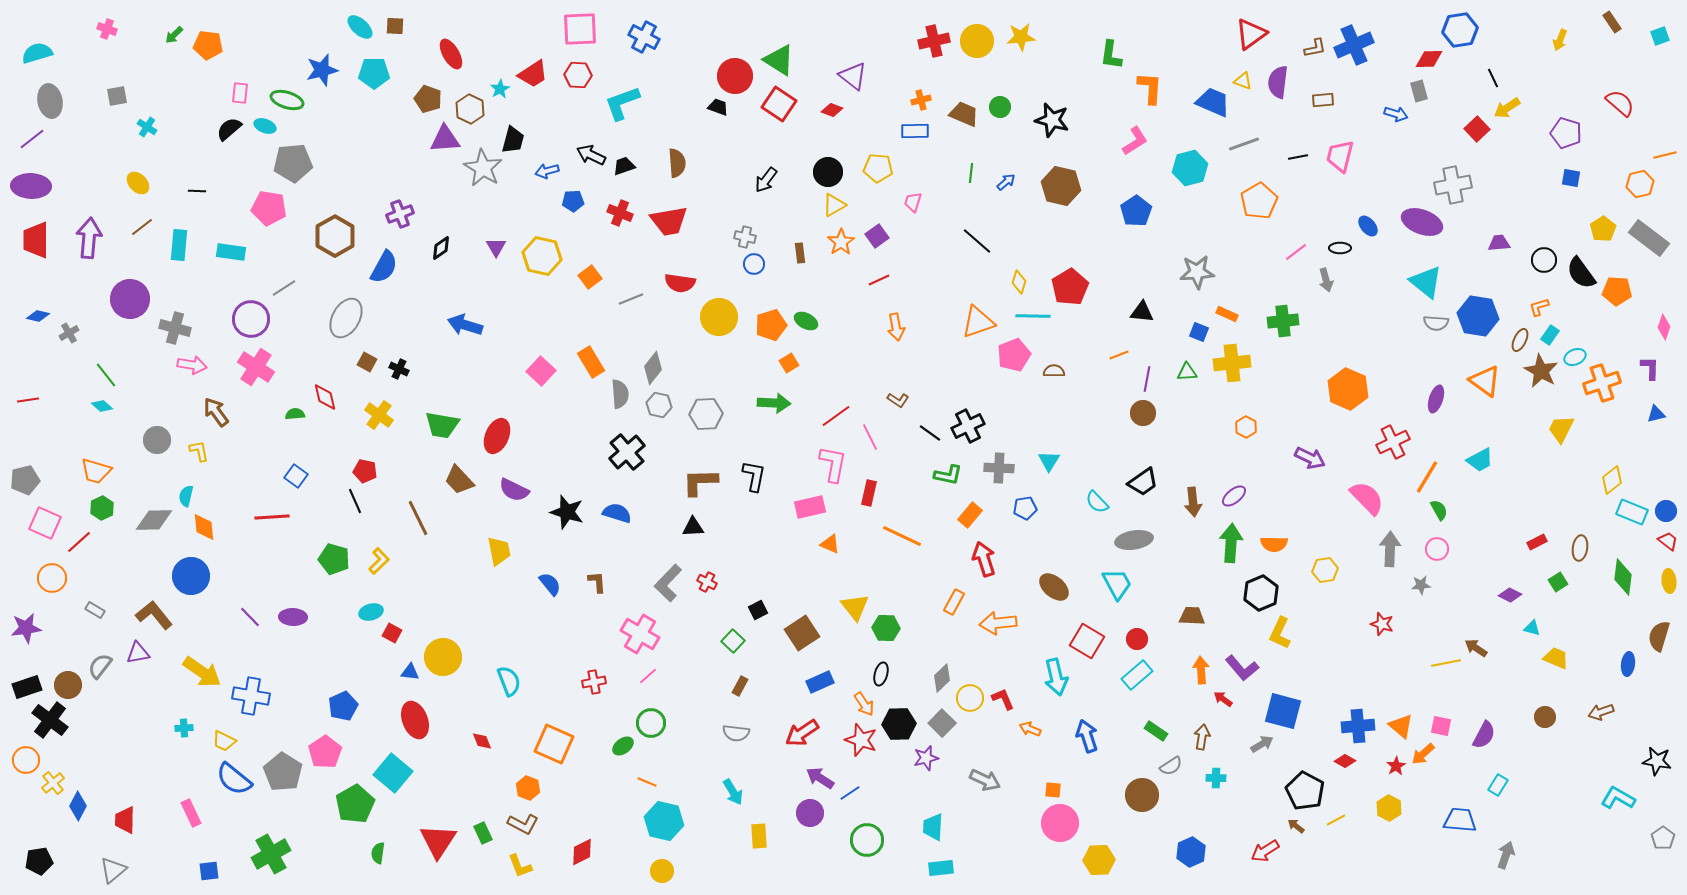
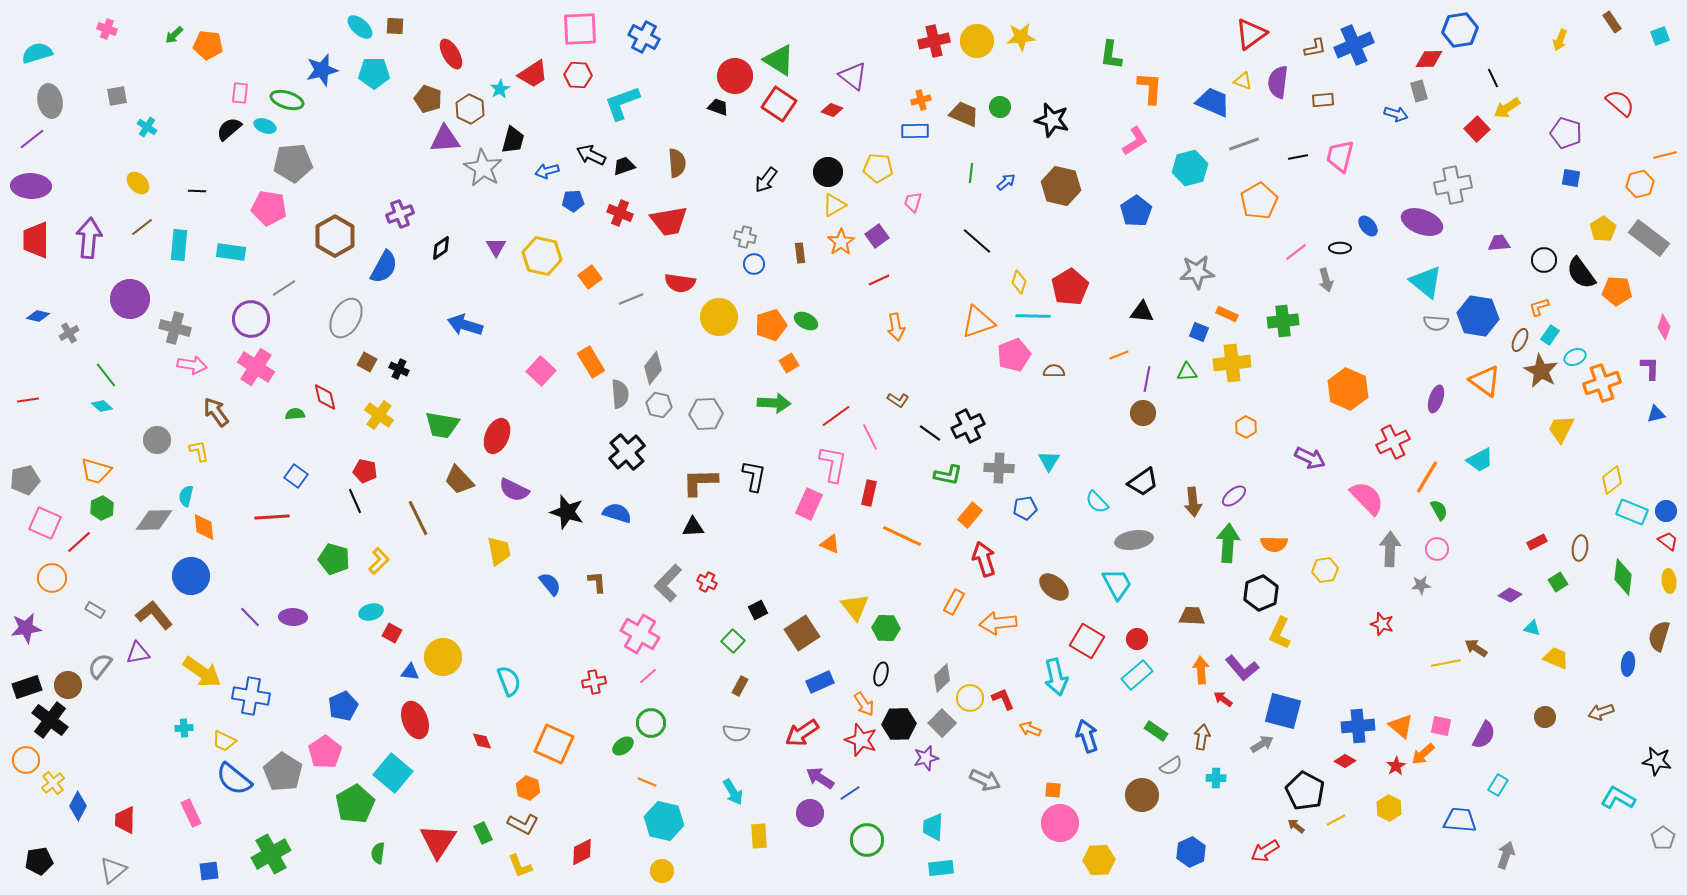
pink rectangle at (810, 507): moved 1 px left, 3 px up; rotated 52 degrees counterclockwise
green arrow at (1231, 543): moved 3 px left
